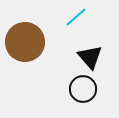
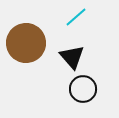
brown circle: moved 1 px right, 1 px down
black triangle: moved 18 px left
